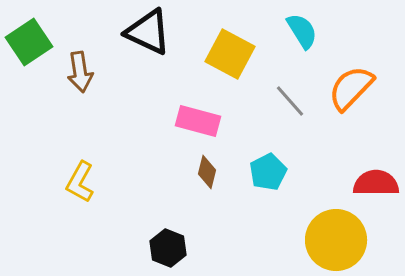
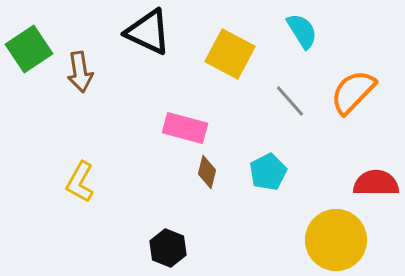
green square: moved 7 px down
orange semicircle: moved 2 px right, 4 px down
pink rectangle: moved 13 px left, 7 px down
